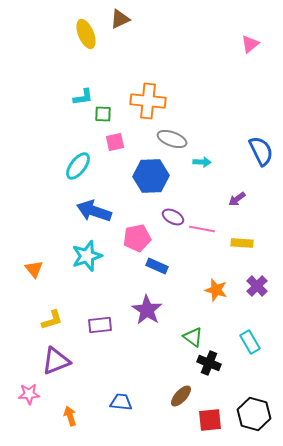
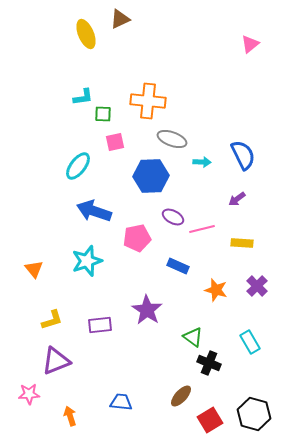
blue semicircle: moved 18 px left, 4 px down
pink line: rotated 25 degrees counterclockwise
cyan star: moved 5 px down
blue rectangle: moved 21 px right
red square: rotated 25 degrees counterclockwise
